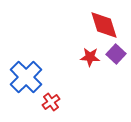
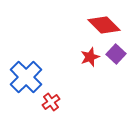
red diamond: rotated 28 degrees counterclockwise
red star: rotated 24 degrees counterclockwise
